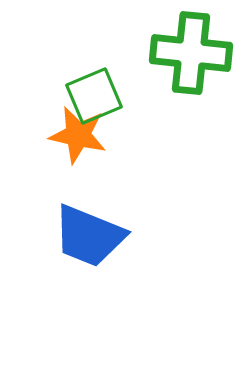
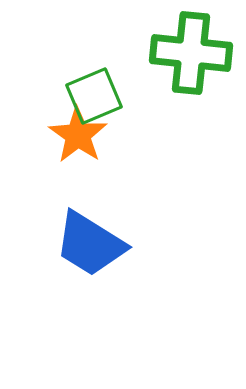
orange star: rotated 22 degrees clockwise
blue trapezoid: moved 1 px right, 8 px down; rotated 10 degrees clockwise
